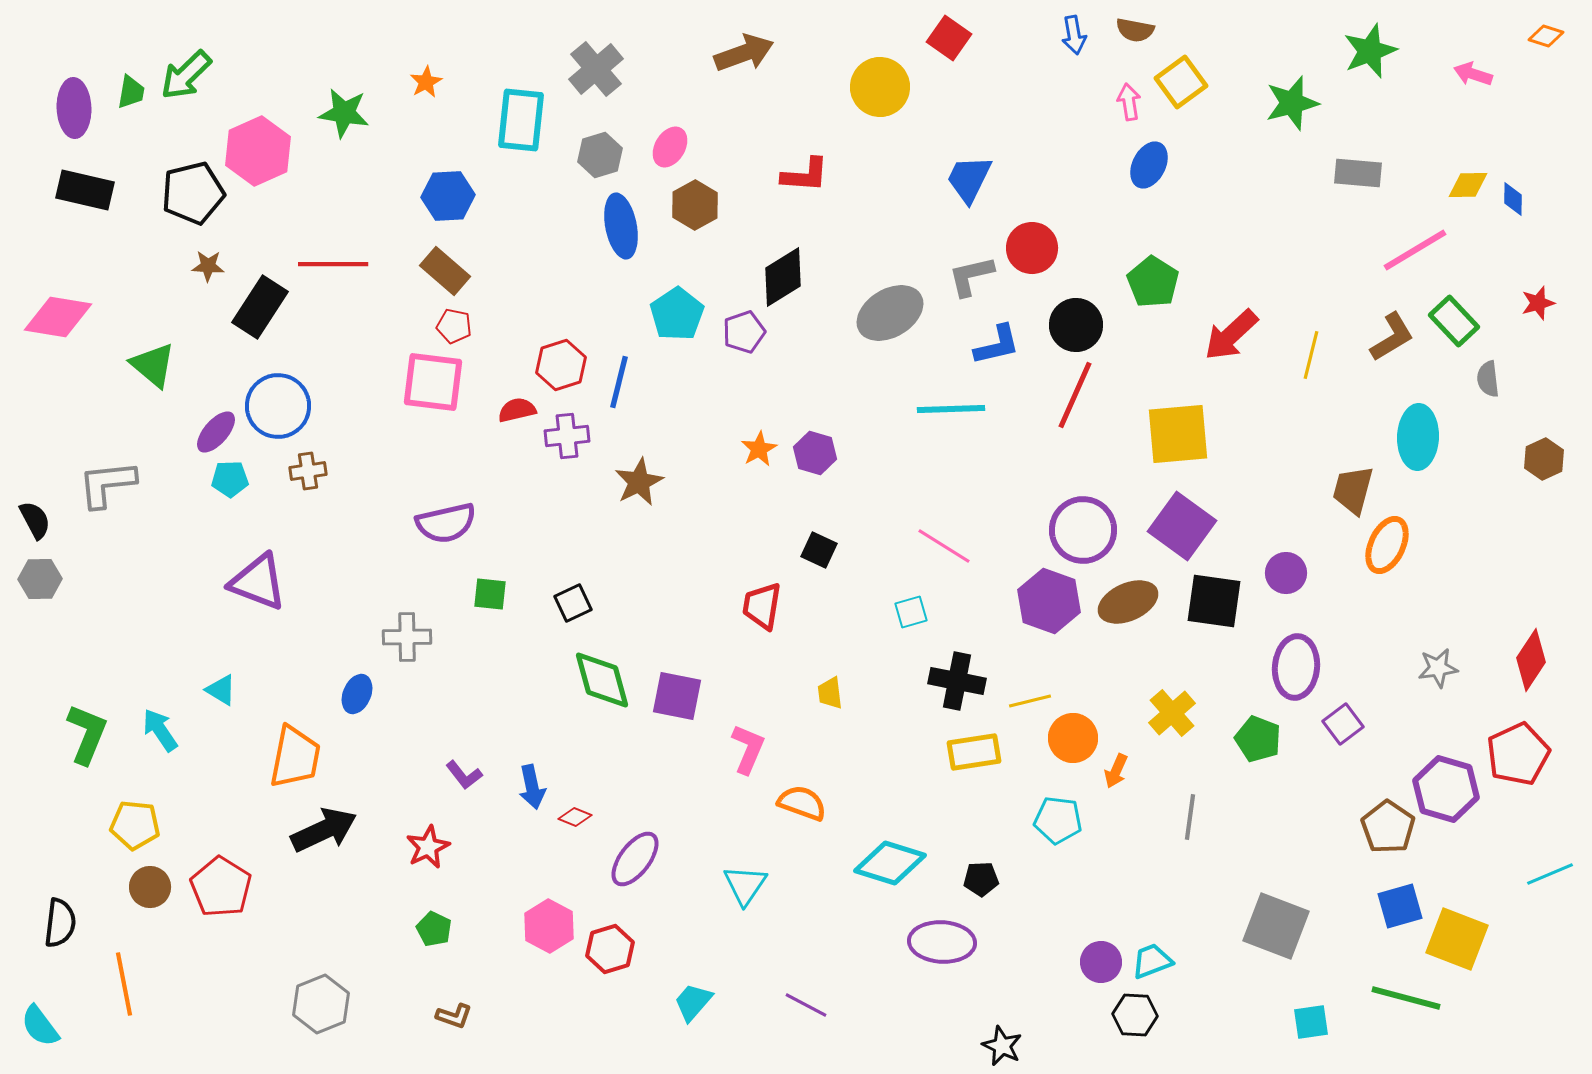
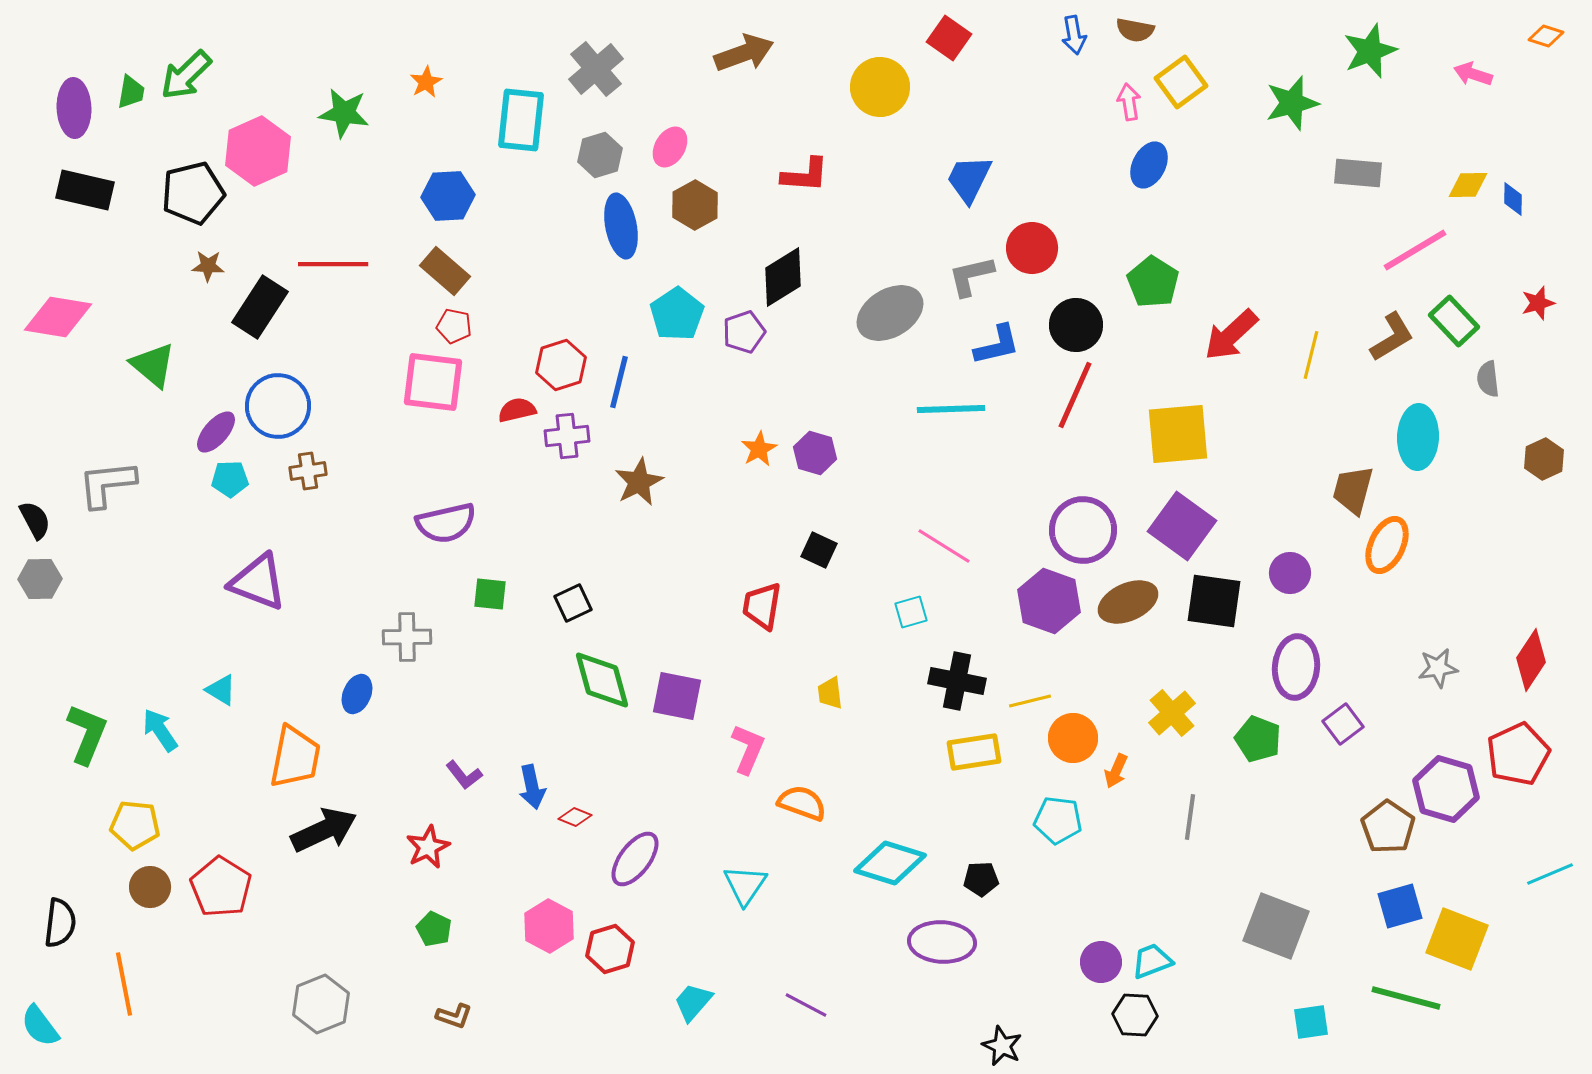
purple circle at (1286, 573): moved 4 px right
